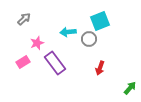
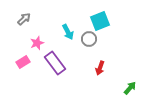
cyan arrow: rotated 112 degrees counterclockwise
